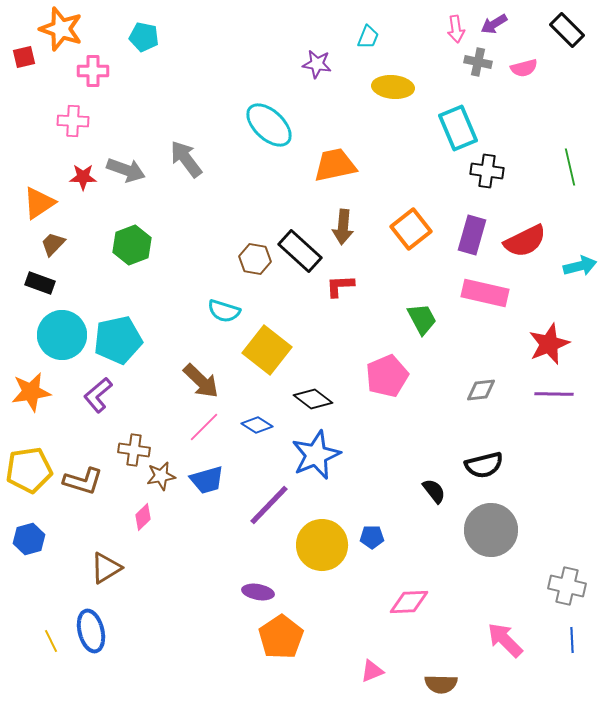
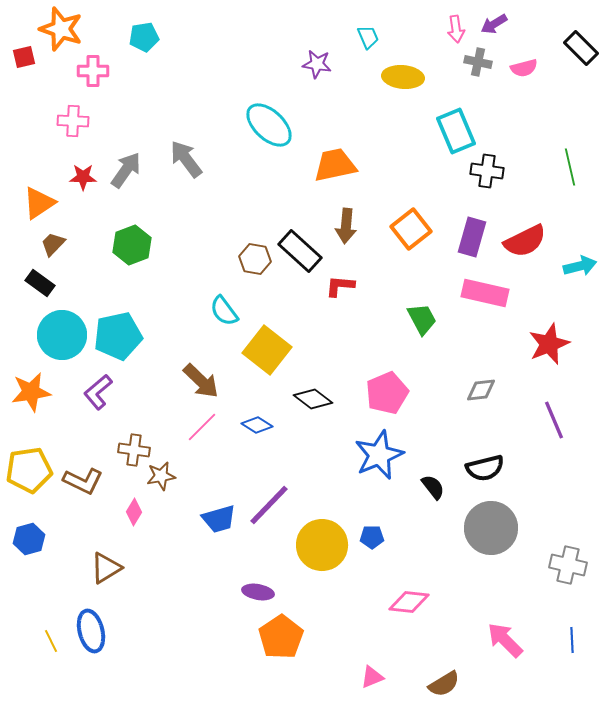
black rectangle at (567, 30): moved 14 px right, 18 px down
cyan pentagon at (144, 37): rotated 20 degrees counterclockwise
cyan trapezoid at (368, 37): rotated 45 degrees counterclockwise
yellow ellipse at (393, 87): moved 10 px right, 10 px up
cyan rectangle at (458, 128): moved 2 px left, 3 px down
gray arrow at (126, 170): rotated 75 degrees counterclockwise
brown arrow at (343, 227): moved 3 px right, 1 px up
purple rectangle at (472, 235): moved 2 px down
black rectangle at (40, 283): rotated 16 degrees clockwise
red L-shape at (340, 286): rotated 8 degrees clockwise
cyan semicircle at (224, 311): rotated 36 degrees clockwise
cyan pentagon at (118, 340): moved 4 px up
pink pentagon at (387, 376): moved 17 px down
purple line at (554, 394): moved 26 px down; rotated 66 degrees clockwise
purple L-shape at (98, 395): moved 3 px up
pink line at (204, 427): moved 2 px left
blue star at (316, 455): moved 63 px right
black semicircle at (484, 465): moved 1 px right, 3 px down
blue trapezoid at (207, 480): moved 12 px right, 39 px down
brown L-shape at (83, 481): rotated 9 degrees clockwise
black semicircle at (434, 491): moved 1 px left, 4 px up
pink diamond at (143, 517): moved 9 px left, 5 px up; rotated 16 degrees counterclockwise
gray circle at (491, 530): moved 2 px up
gray cross at (567, 586): moved 1 px right, 21 px up
pink diamond at (409, 602): rotated 9 degrees clockwise
pink triangle at (372, 671): moved 6 px down
brown semicircle at (441, 684): moved 3 px right; rotated 32 degrees counterclockwise
